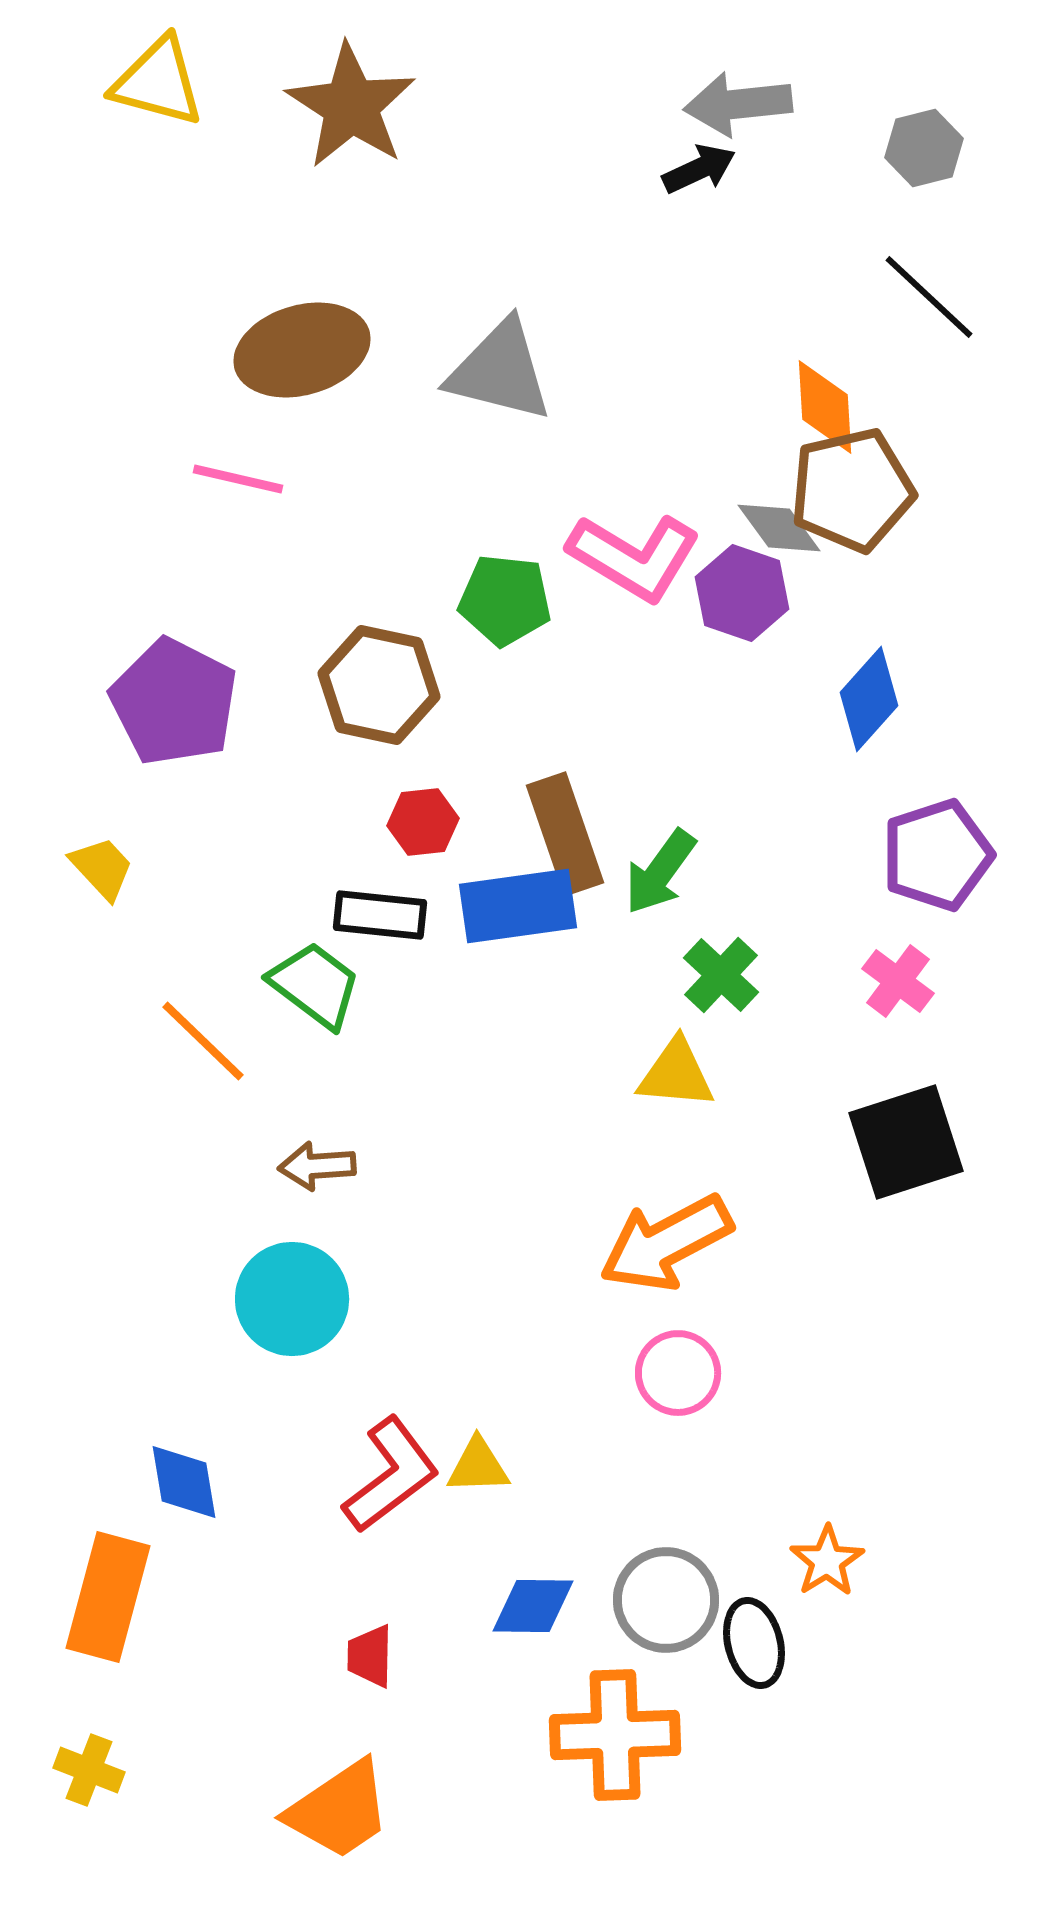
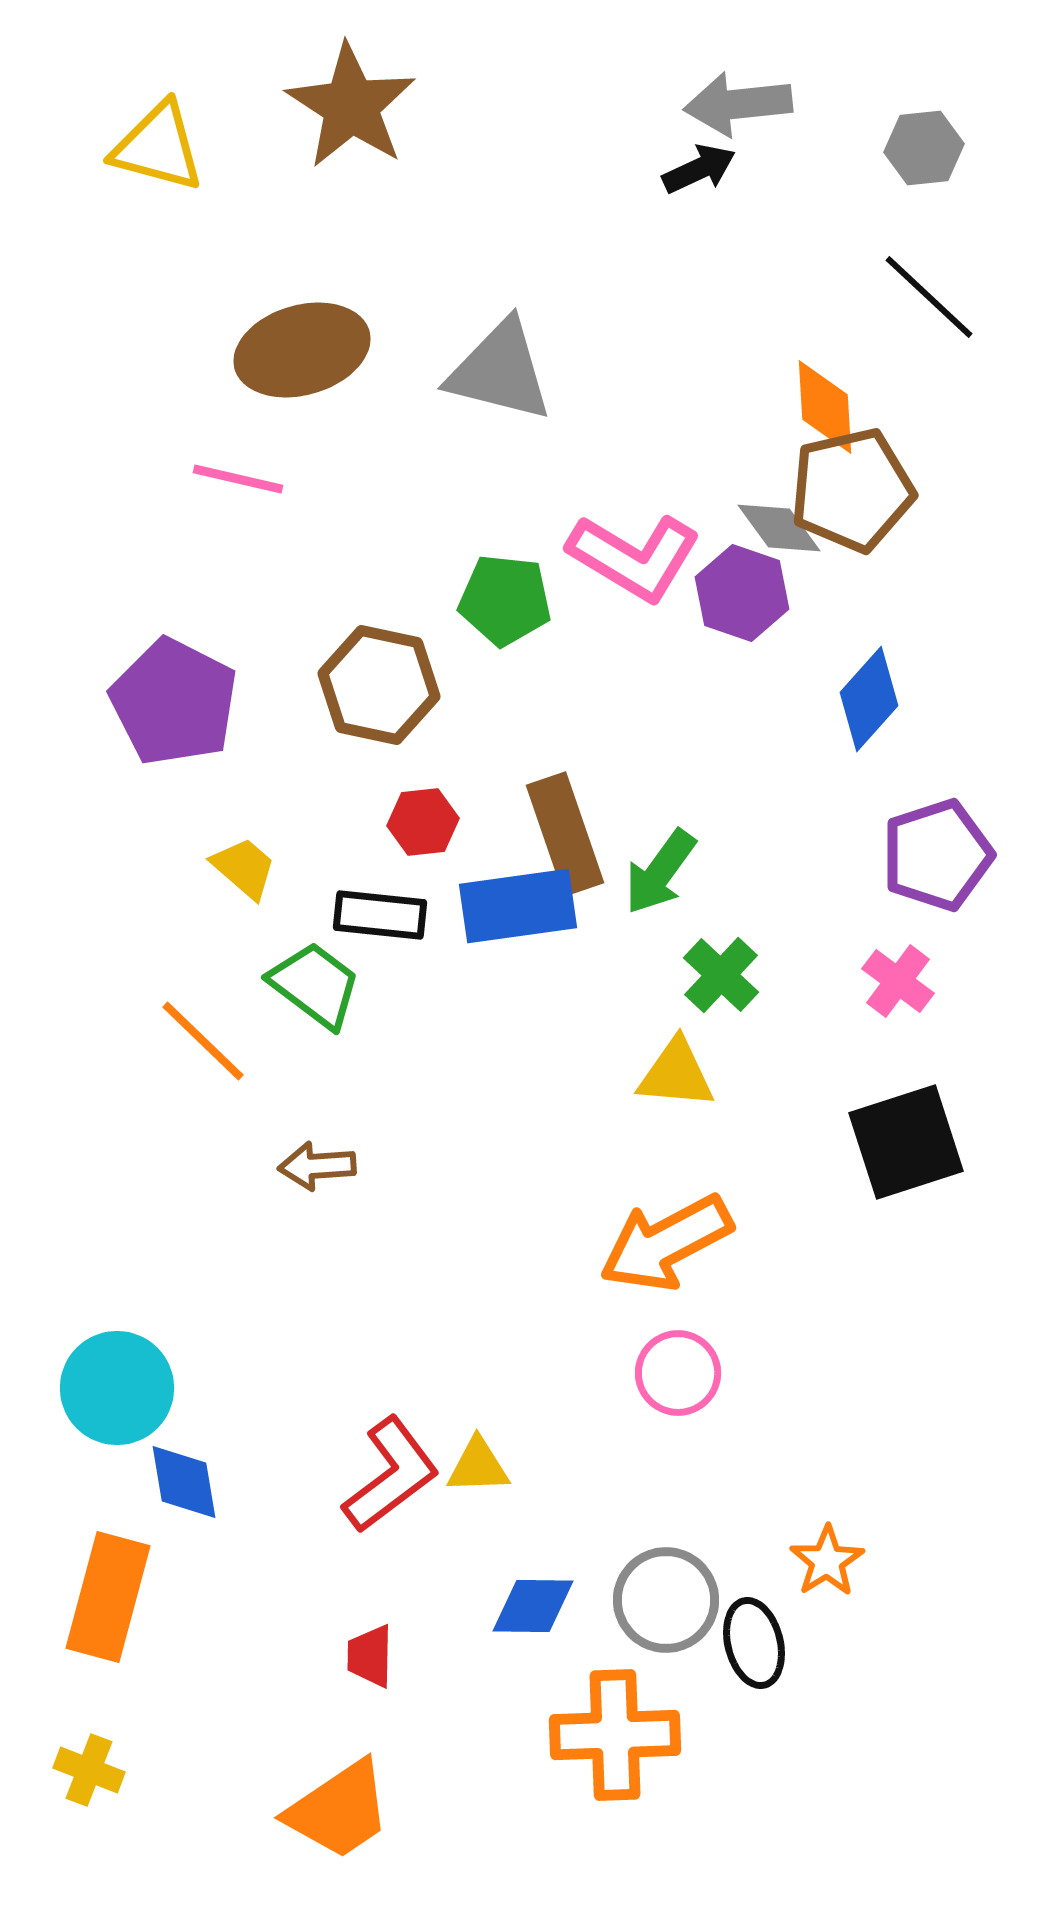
yellow triangle at (158, 82): moved 65 px down
gray hexagon at (924, 148): rotated 8 degrees clockwise
yellow trapezoid at (102, 868): moved 142 px right; rotated 6 degrees counterclockwise
cyan circle at (292, 1299): moved 175 px left, 89 px down
